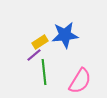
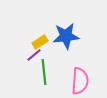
blue star: moved 1 px right, 1 px down
pink semicircle: rotated 28 degrees counterclockwise
